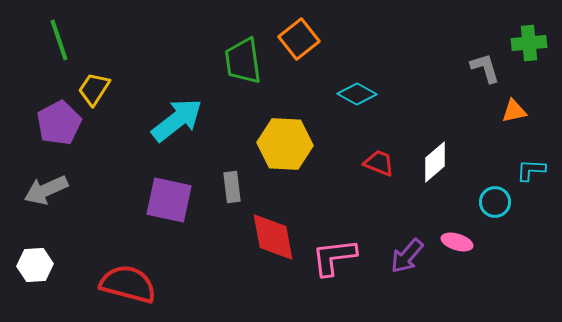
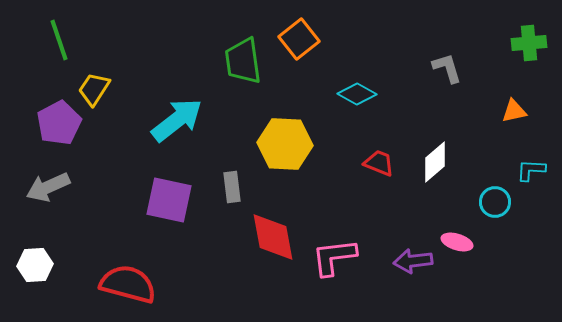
gray L-shape: moved 38 px left
gray arrow: moved 2 px right, 3 px up
purple arrow: moved 6 px right, 5 px down; rotated 42 degrees clockwise
